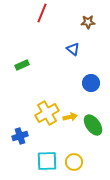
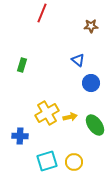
brown star: moved 3 px right, 4 px down
blue triangle: moved 5 px right, 11 px down
green rectangle: rotated 48 degrees counterclockwise
green ellipse: moved 2 px right
blue cross: rotated 21 degrees clockwise
cyan square: rotated 15 degrees counterclockwise
